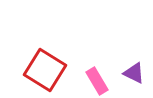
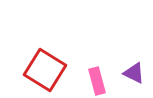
pink rectangle: rotated 16 degrees clockwise
